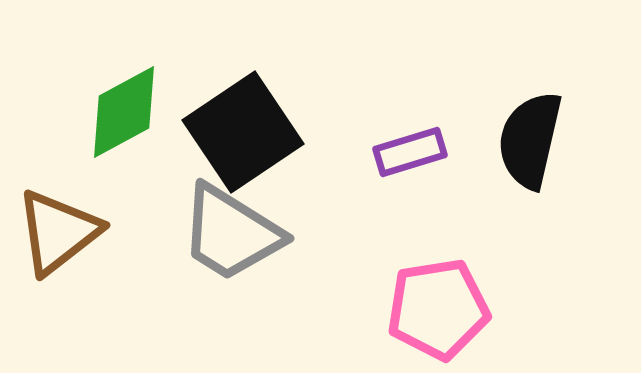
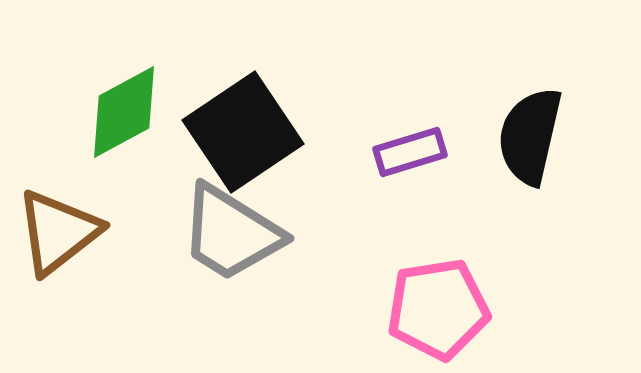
black semicircle: moved 4 px up
